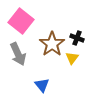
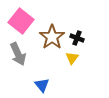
brown star: moved 7 px up
